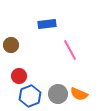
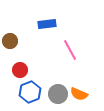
brown circle: moved 1 px left, 4 px up
red circle: moved 1 px right, 6 px up
blue hexagon: moved 4 px up
